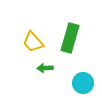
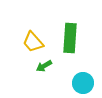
green rectangle: rotated 12 degrees counterclockwise
green arrow: moved 1 px left, 2 px up; rotated 28 degrees counterclockwise
